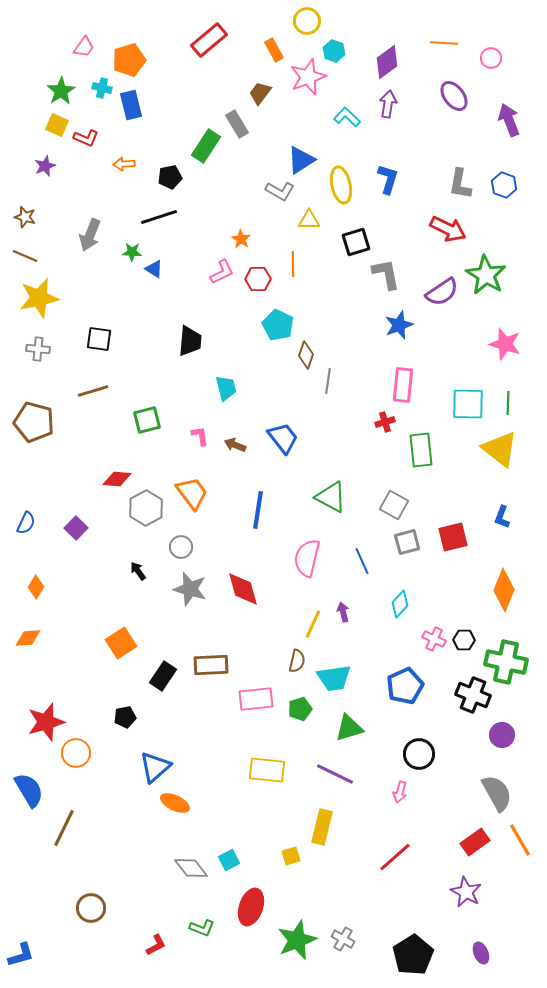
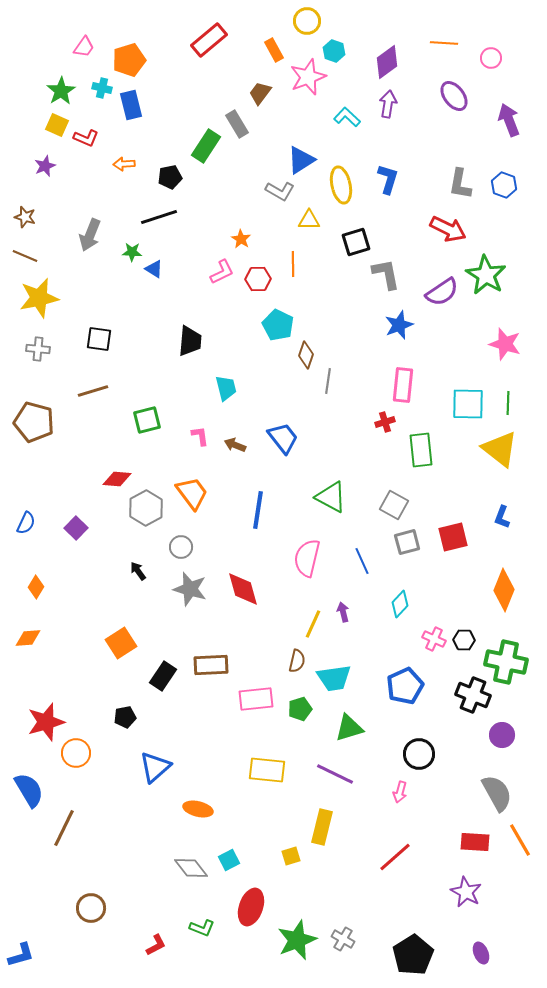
orange ellipse at (175, 803): moved 23 px right, 6 px down; rotated 12 degrees counterclockwise
red rectangle at (475, 842): rotated 40 degrees clockwise
